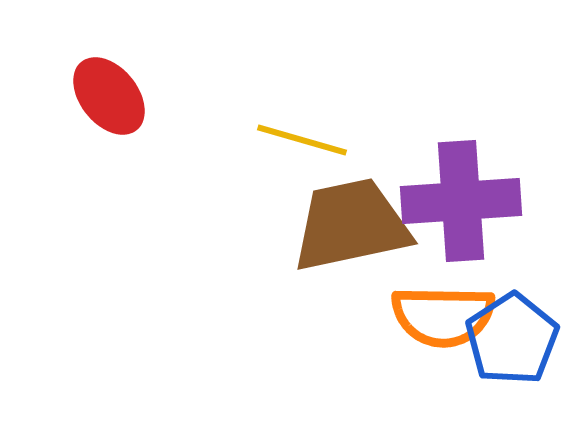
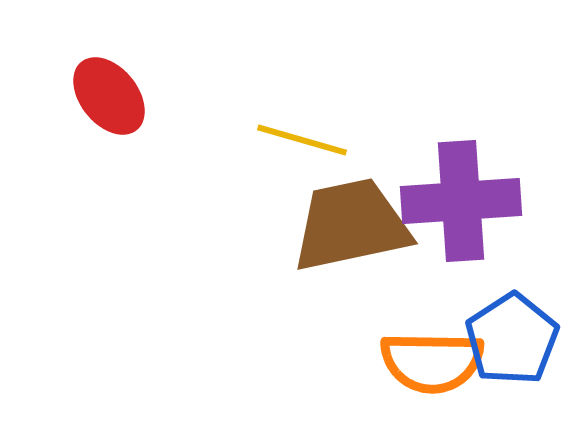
orange semicircle: moved 11 px left, 46 px down
